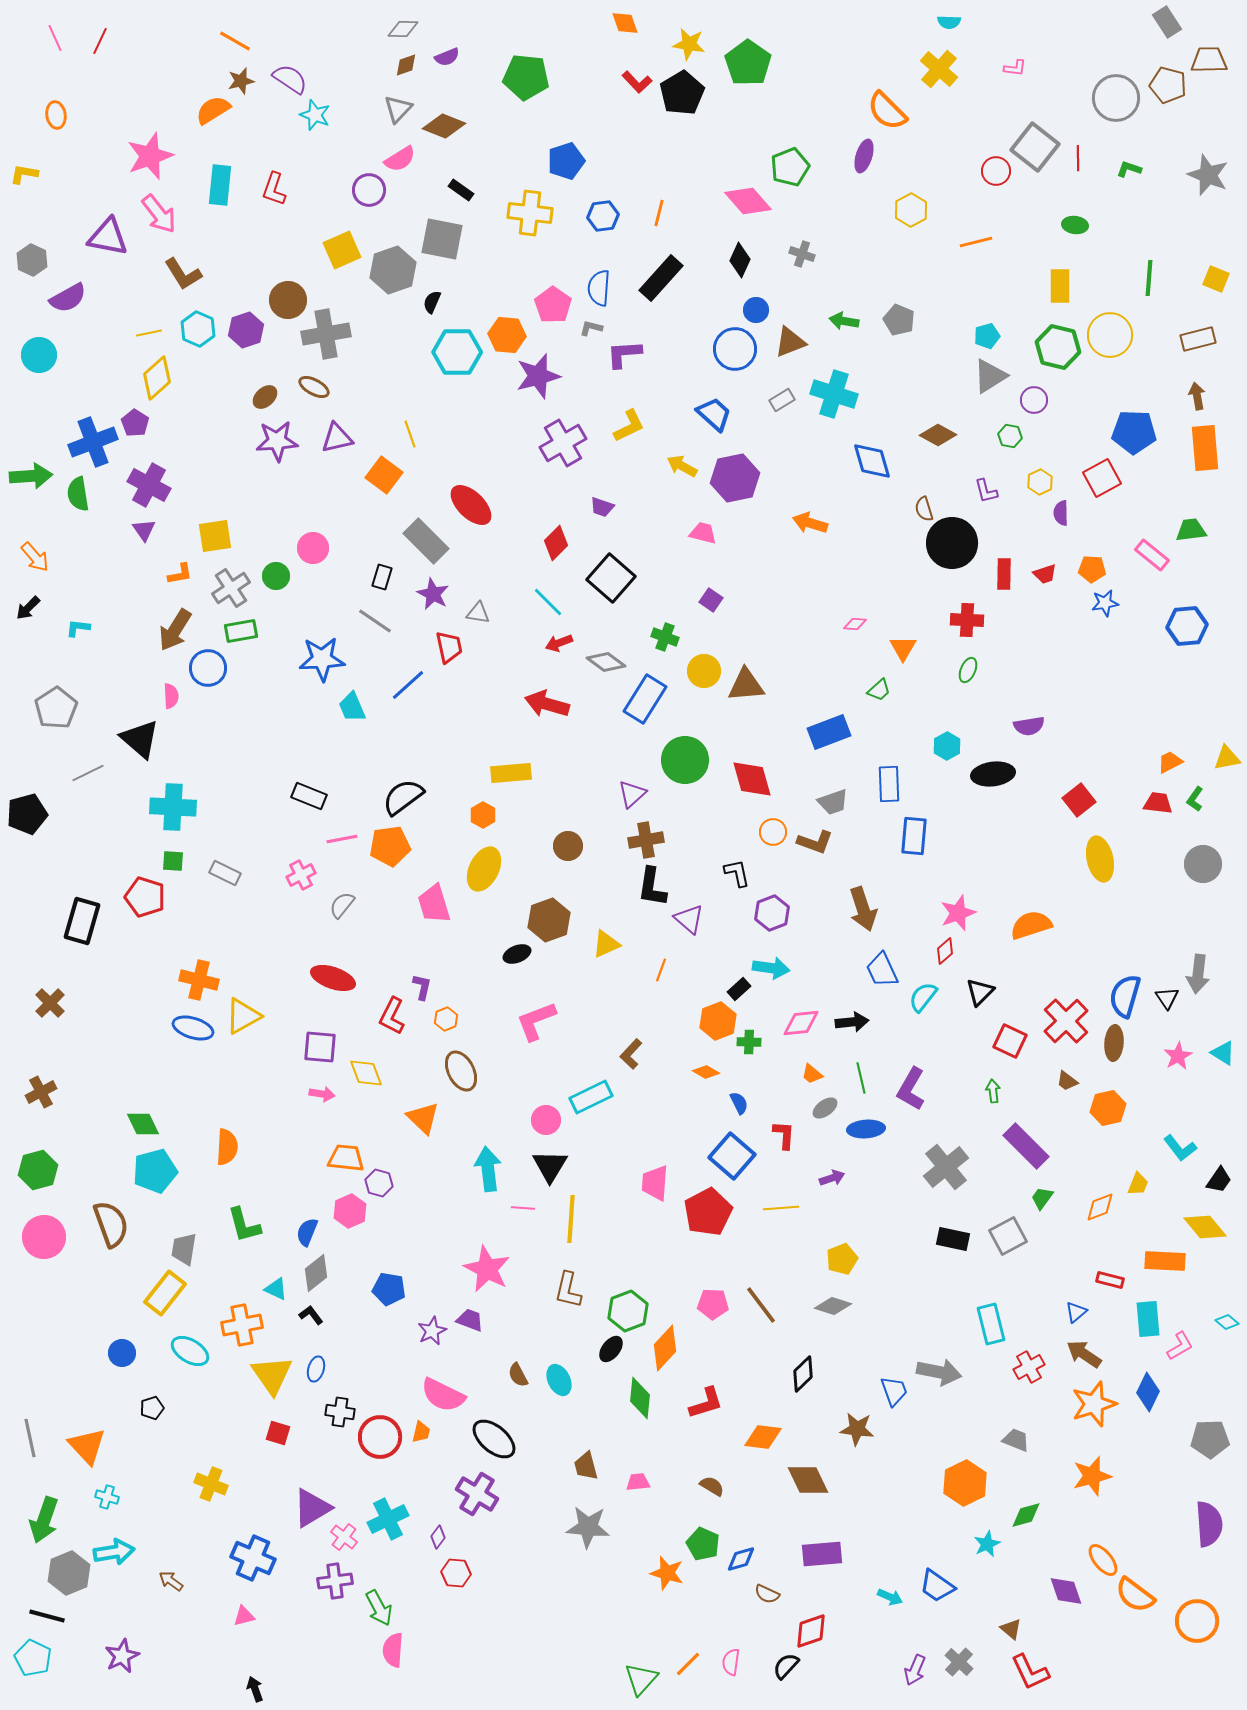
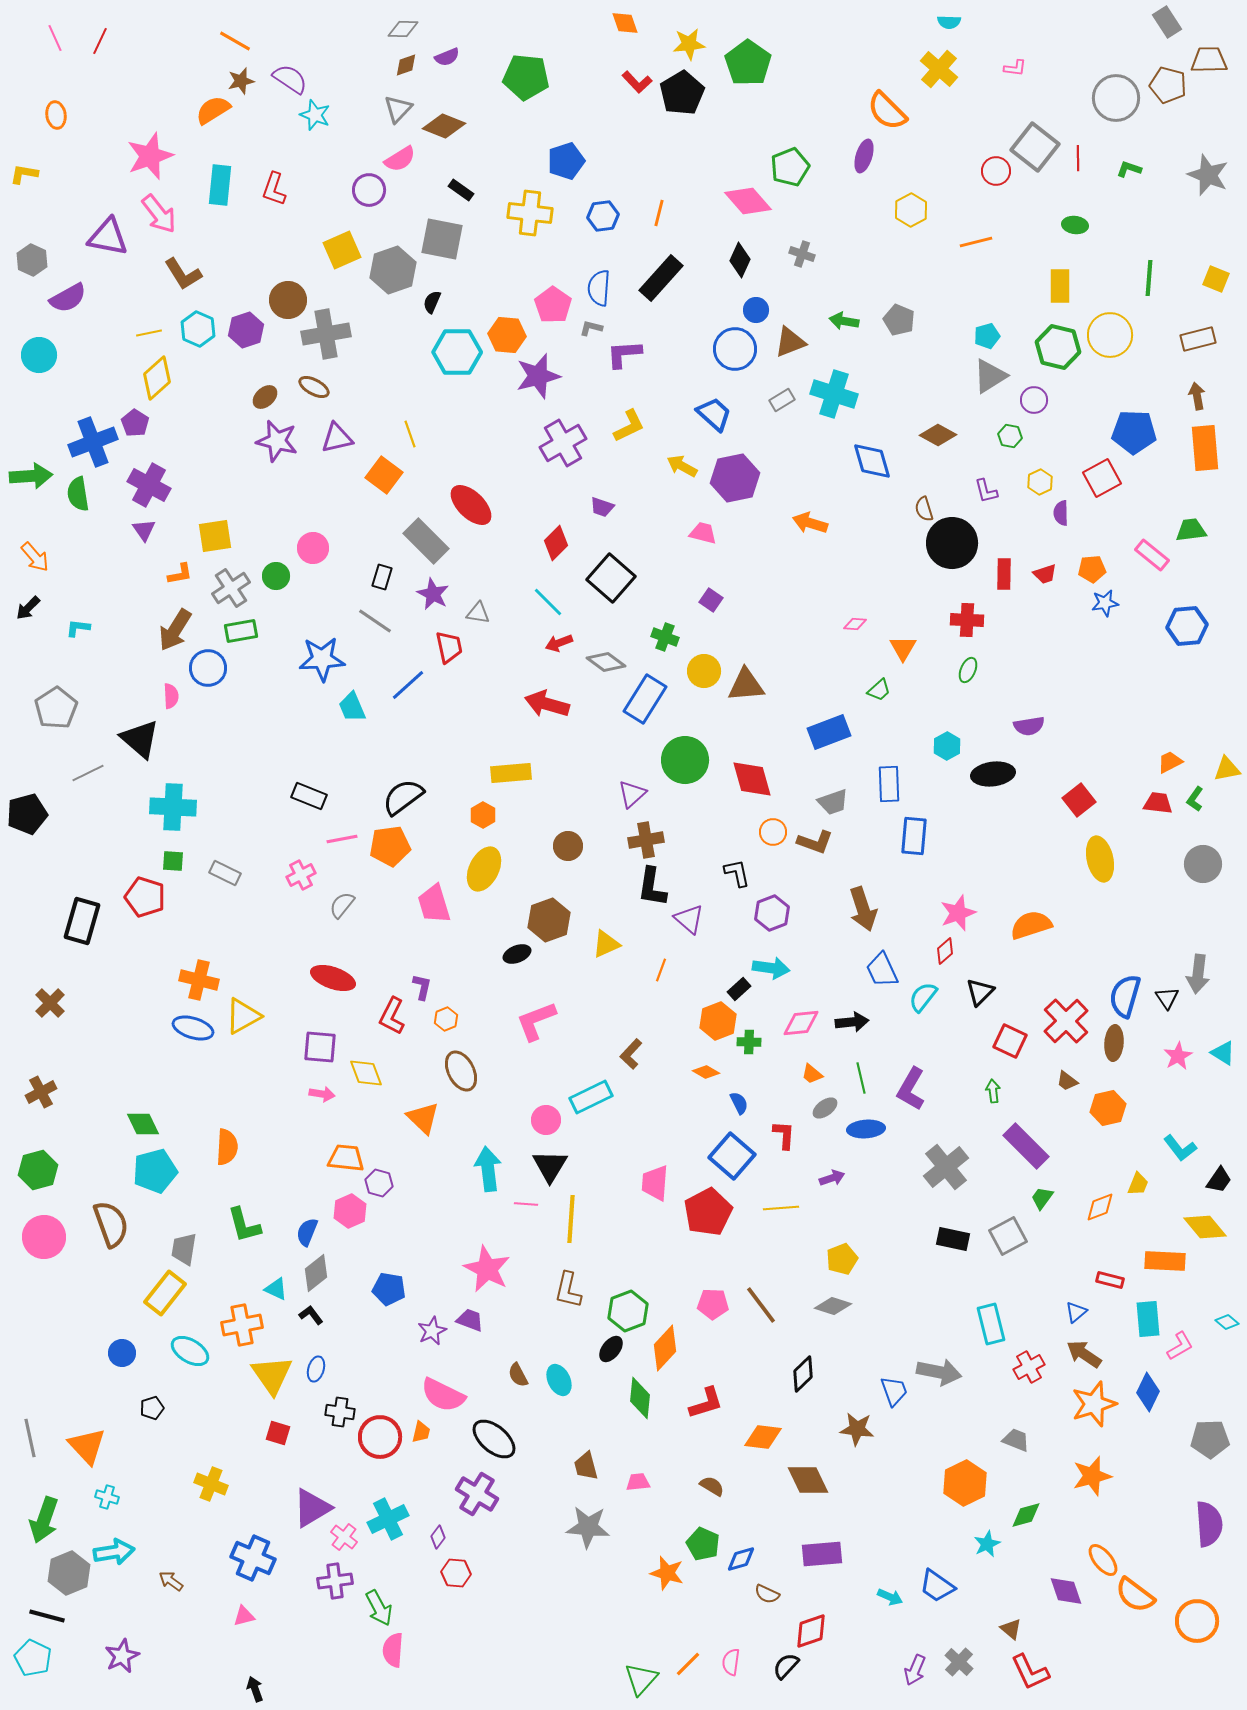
yellow star at (689, 44): rotated 16 degrees counterclockwise
purple star at (277, 441): rotated 18 degrees clockwise
orange pentagon at (1092, 569): rotated 8 degrees counterclockwise
yellow triangle at (1227, 758): moved 11 px down
pink line at (523, 1208): moved 3 px right, 4 px up
